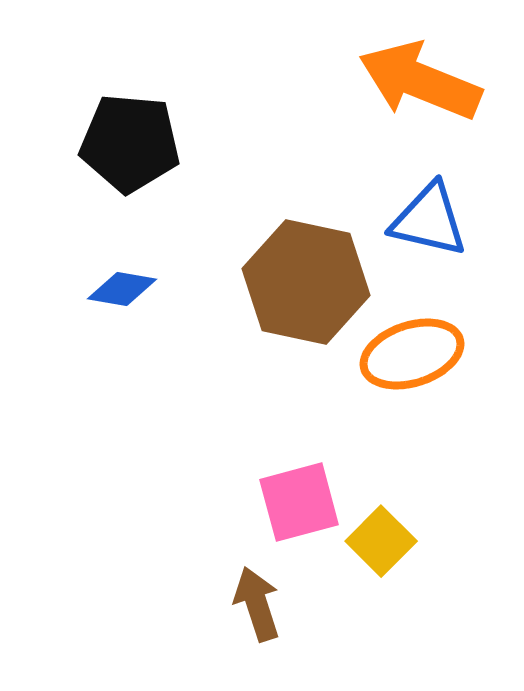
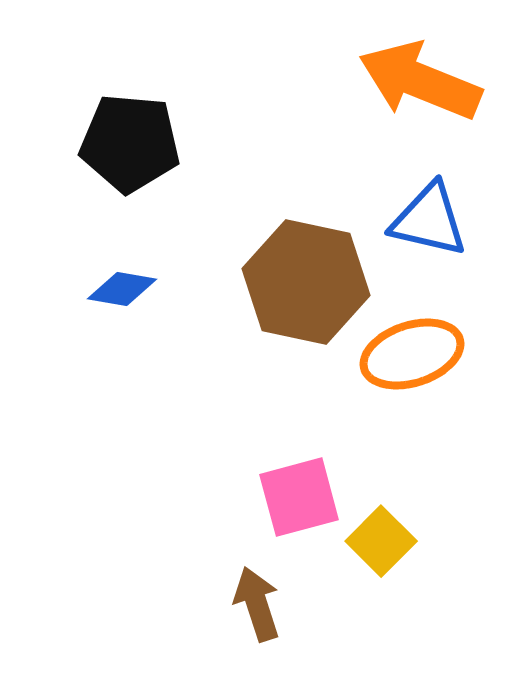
pink square: moved 5 px up
